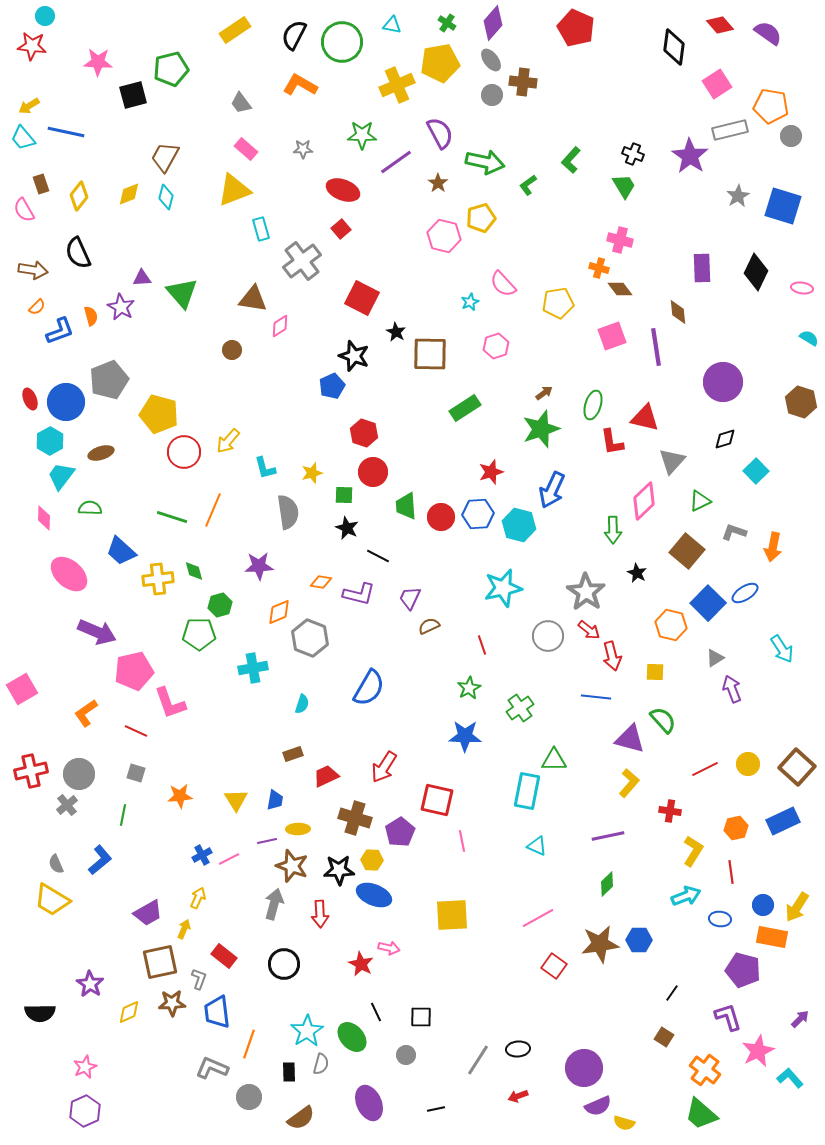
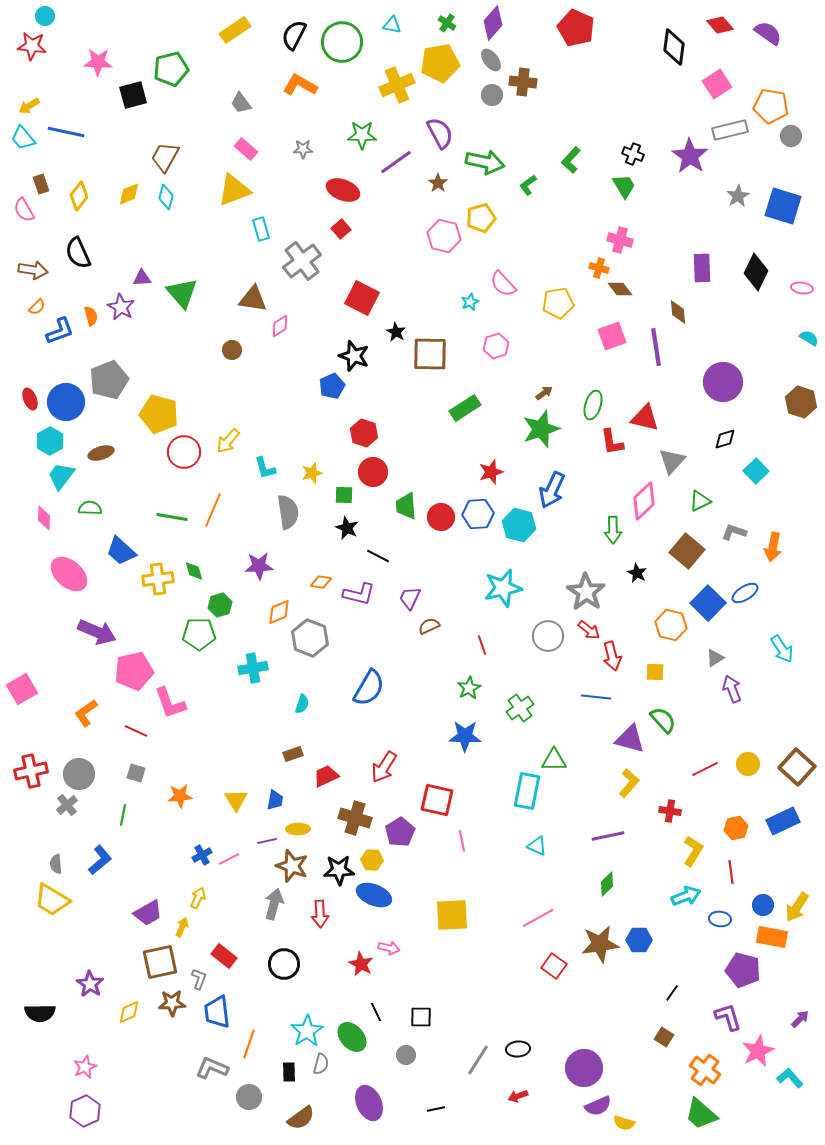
green line at (172, 517): rotated 8 degrees counterclockwise
gray semicircle at (56, 864): rotated 18 degrees clockwise
yellow arrow at (184, 929): moved 2 px left, 2 px up
